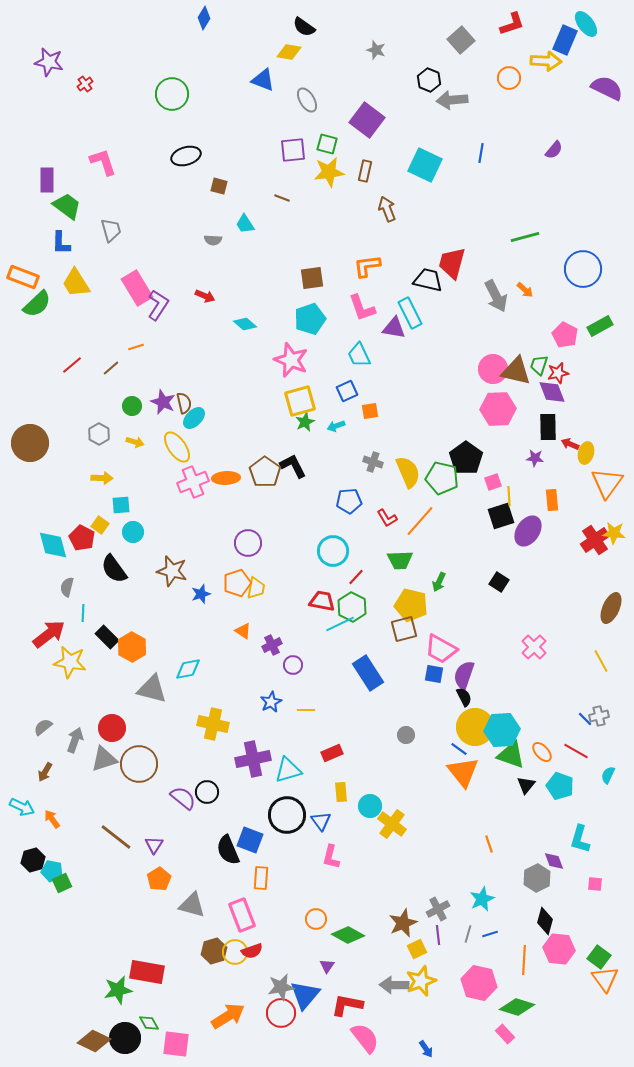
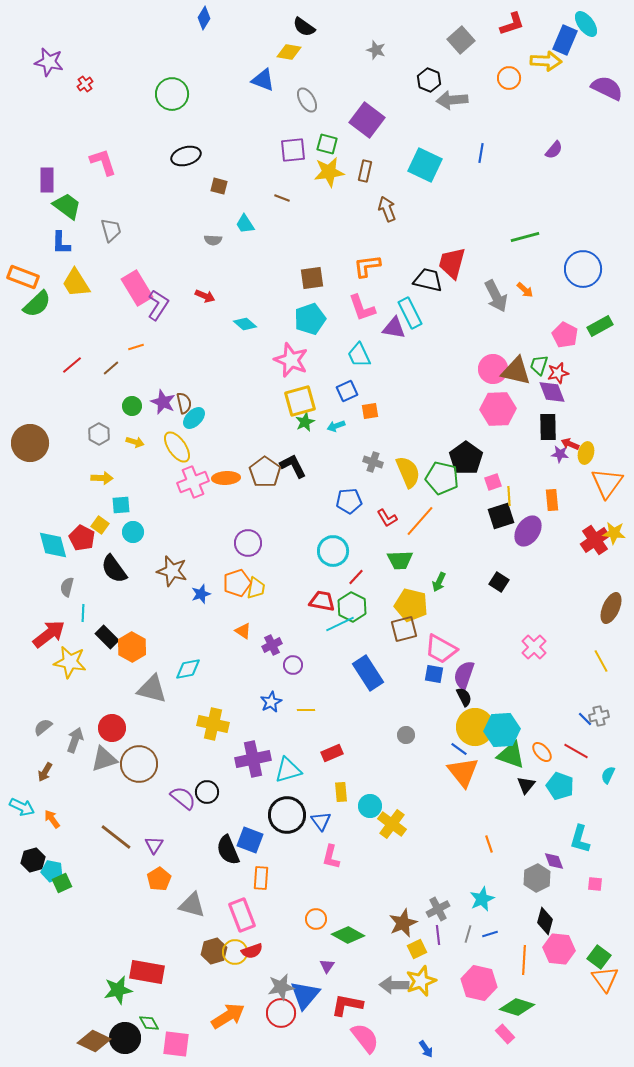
purple star at (535, 458): moved 25 px right, 4 px up
